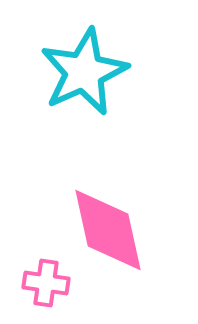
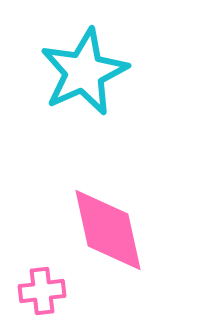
pink cross: moved 4 px left, 8 px down; rotated 15 degrees counterclockwise
